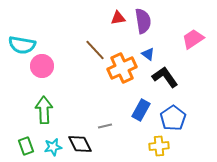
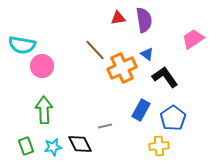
purple semicircle: moved 1 px right, 1 px up
blue triangle: moved 1 px left
